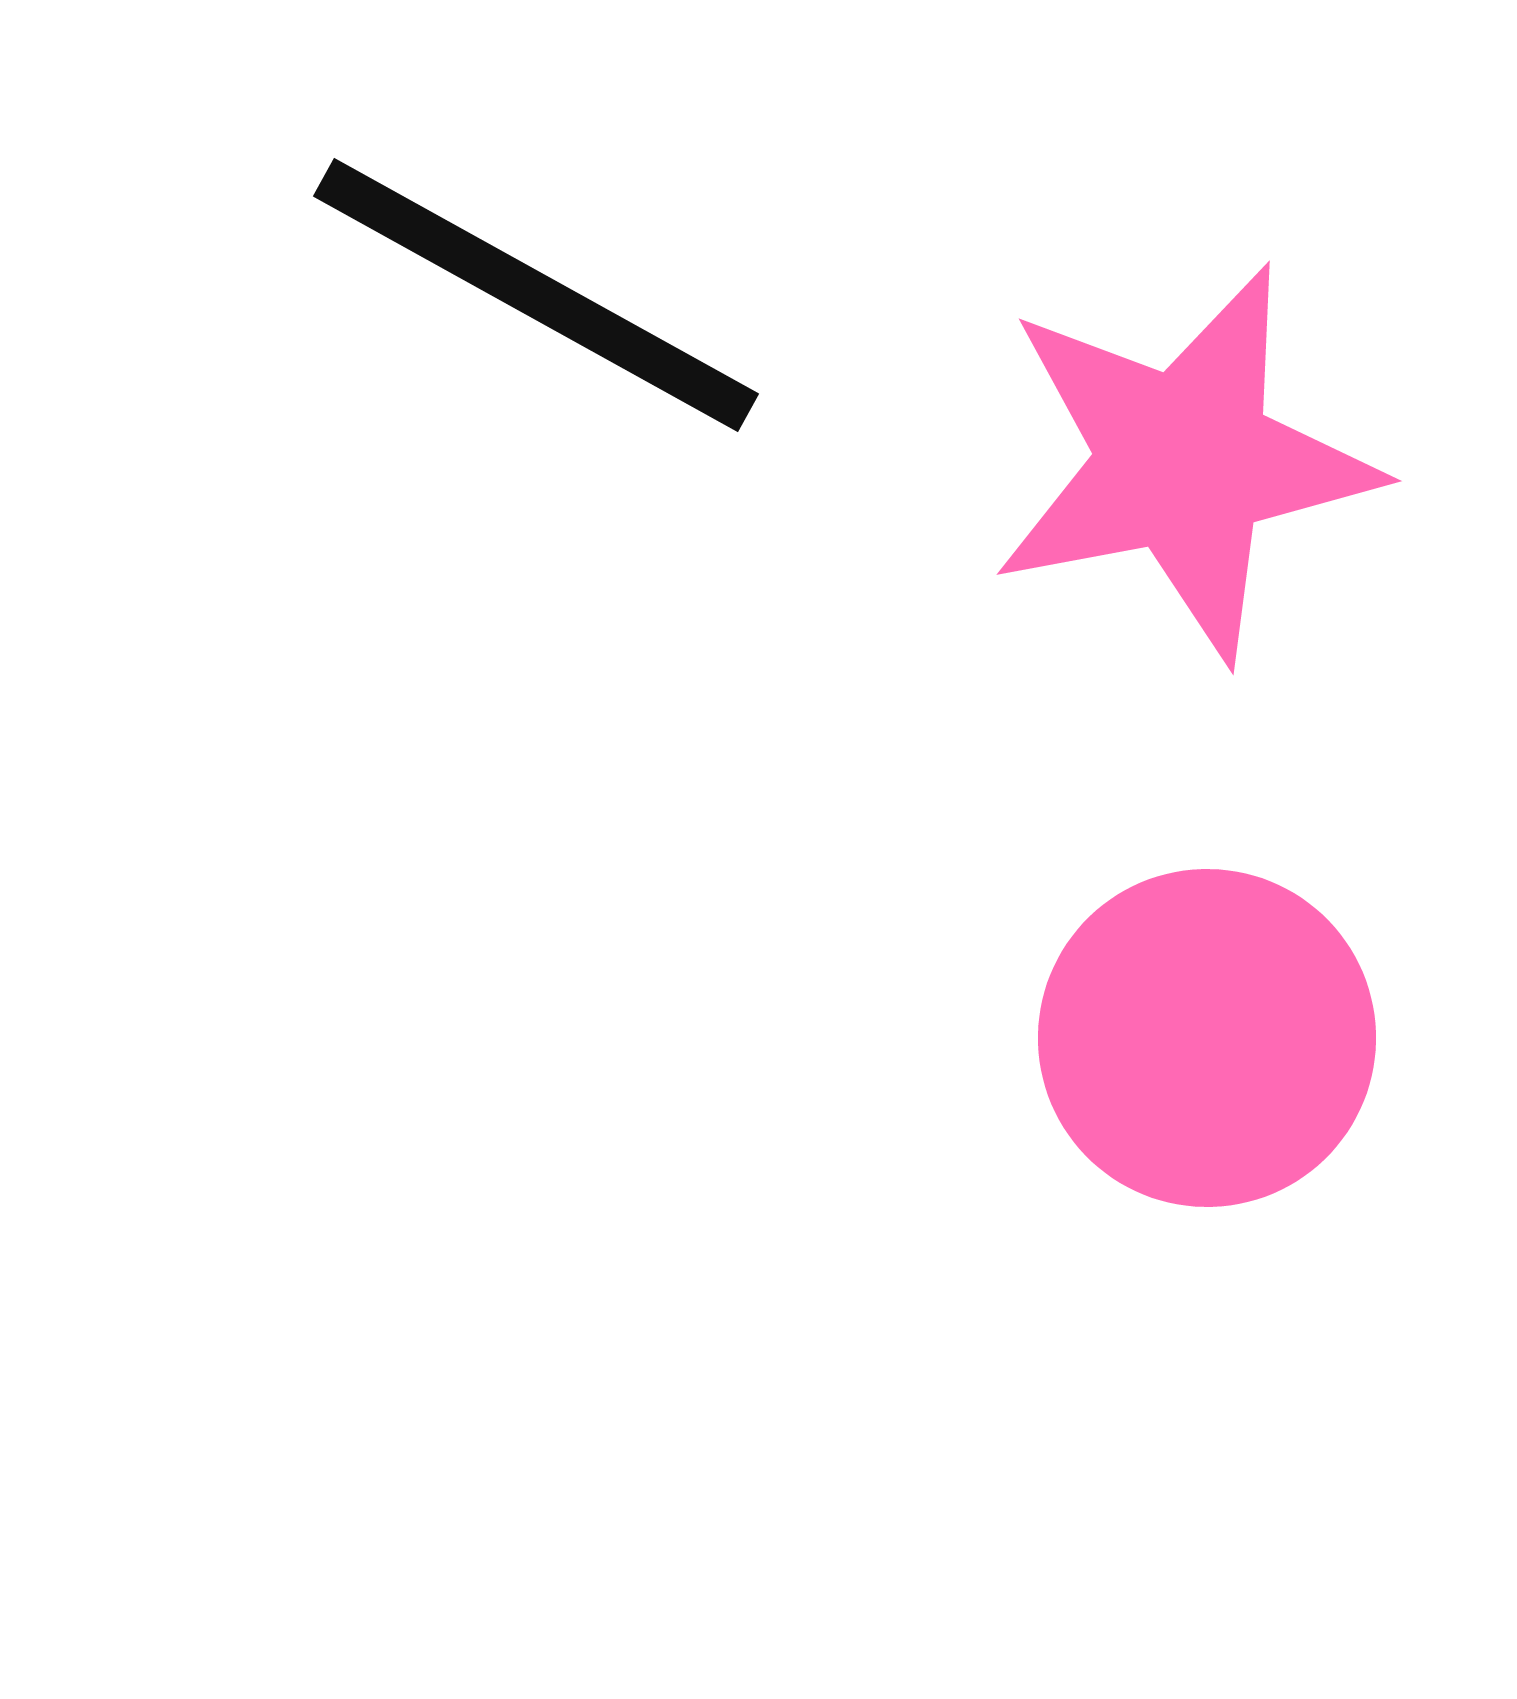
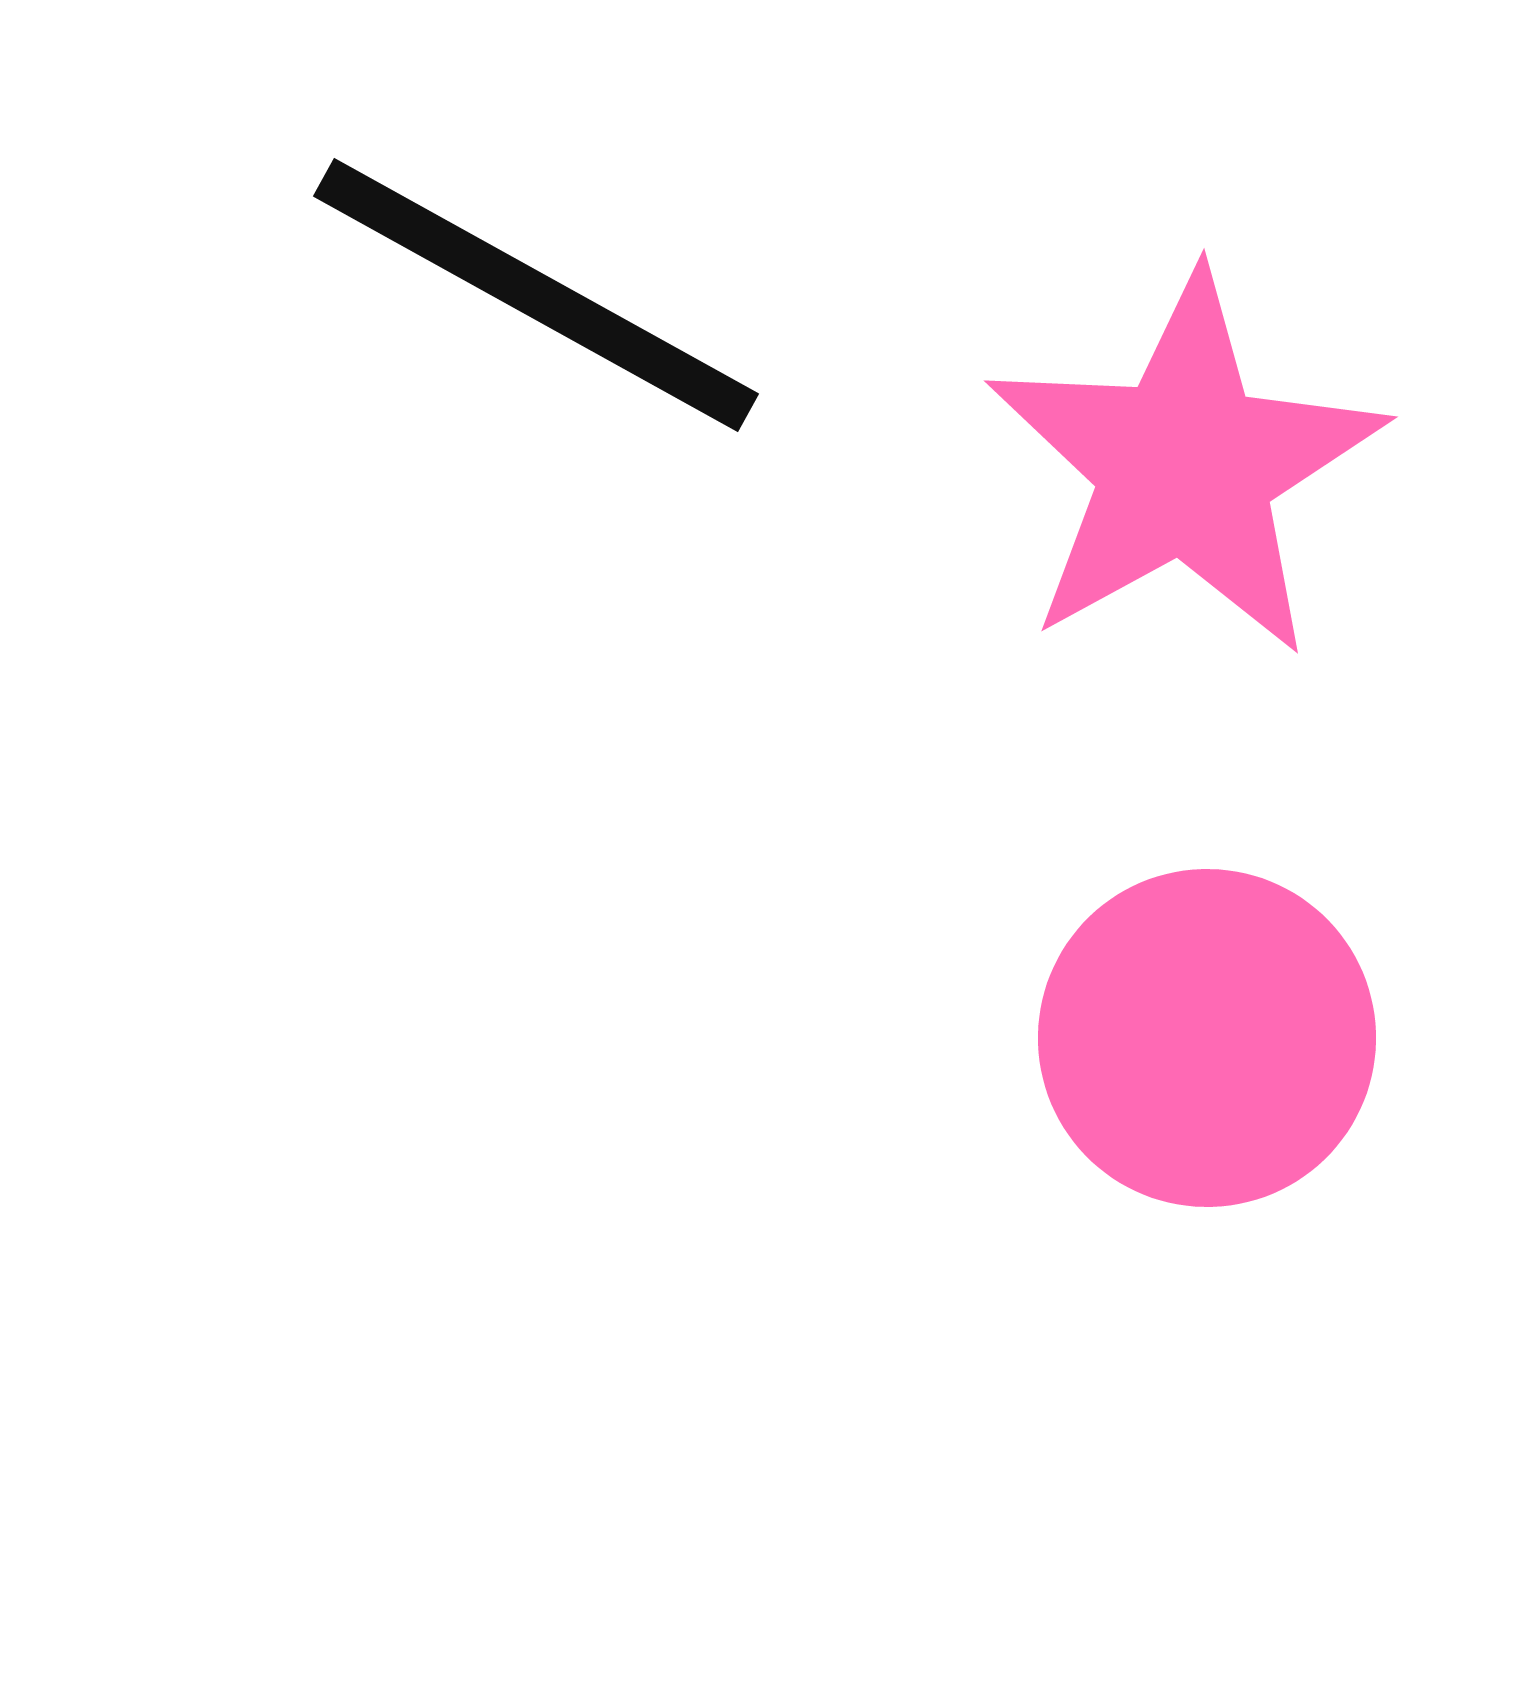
pink star: moved 1 px right, 4 px down; rotated 18 degrees counterclockwise
